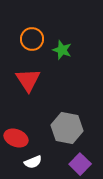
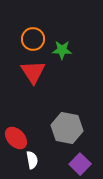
orange circle: moved 1 px right
green star: rotated 18 degrees counterclockwise
red triangle: moved 5 px right, 8 px up
red ellipse: rotated 25 degrees clockwise
white semicircle: moved 1 px left, 2 px up; rotated 78 degrees counterclockwise
